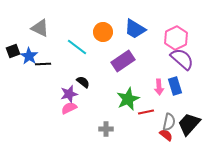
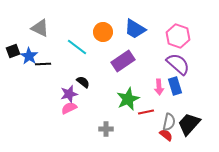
pink hexagon: moved 2 px right, 2 px up; rotated 15 degrees counterclockwise
purple semicircle: moved 4 px left, 5 px down
